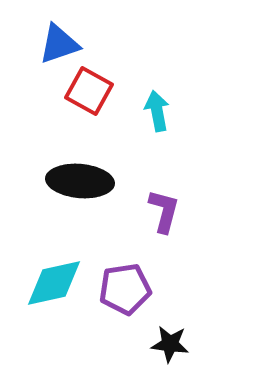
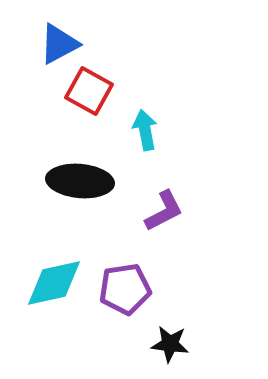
blue triangle: rotated 9 degrees counterclockwise
cyan arrow: moved 12 px left, 19 px down
purple L-shape: rotated 48 degrees clockwise
